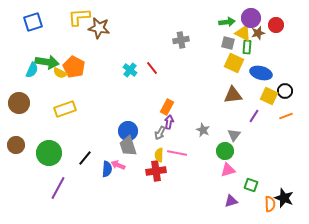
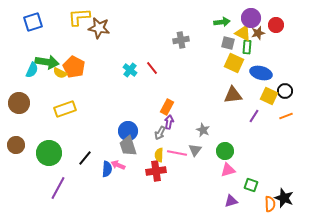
green arrow at (227, 22): moved 5 px left
gray triangle at (234, 135): moved 39 px left, 15 px down
